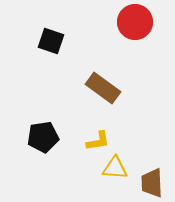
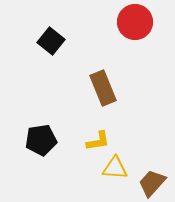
black square: rotated 20 degrees clockwise
brown rectangle: rotated 32 degrees clockwise
black pentagon: moved 2 px left, 3 px down
brown trapezoid: rotated 44 degrees clockwise
